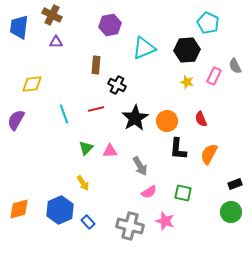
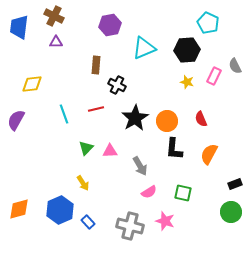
brown cross: moved 2 px right, 1 px down
black L-shape: moved 4 px left
